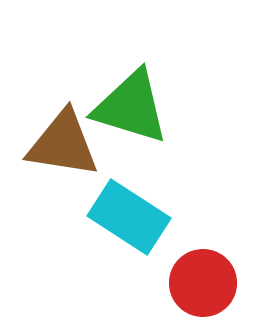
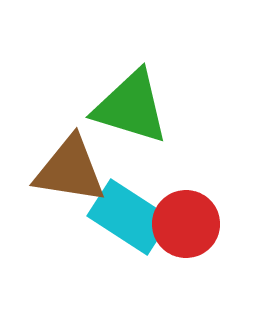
brown triangle: moved 7 px right, 26 px down
red circle: moved 17 px left, 59 px up
